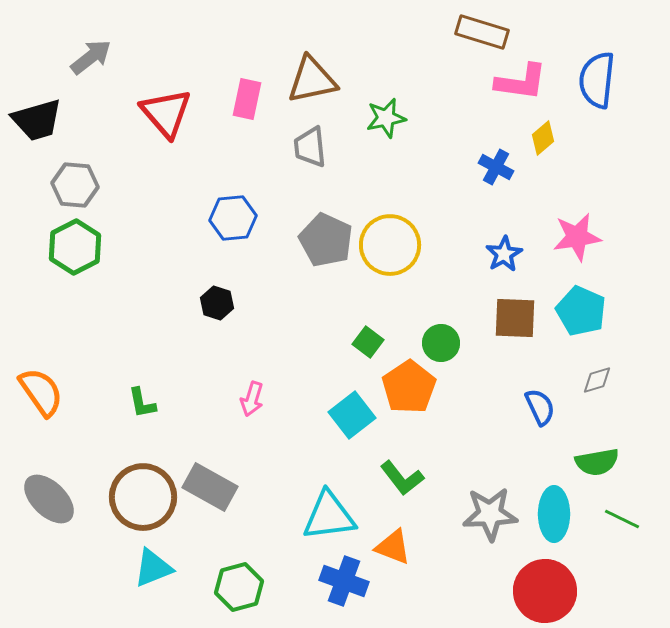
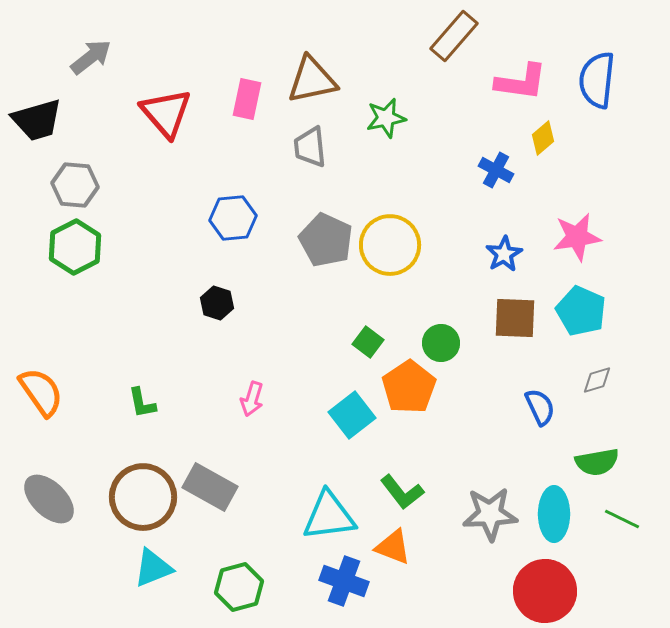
brown rectangle at (482, 32): moved 28 px left, 4 px down; rotated 66 degrees counterclockwise
blue cross at (496, 167): moved 3 px down
green L-shape at (402, 478): moved 14 px down
